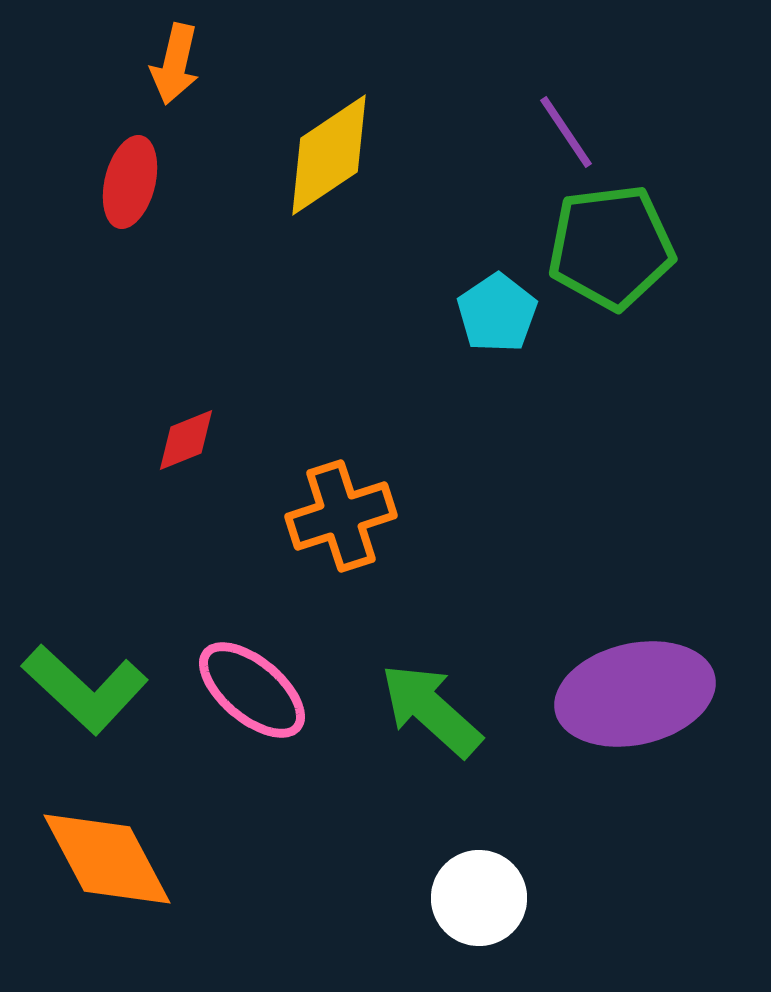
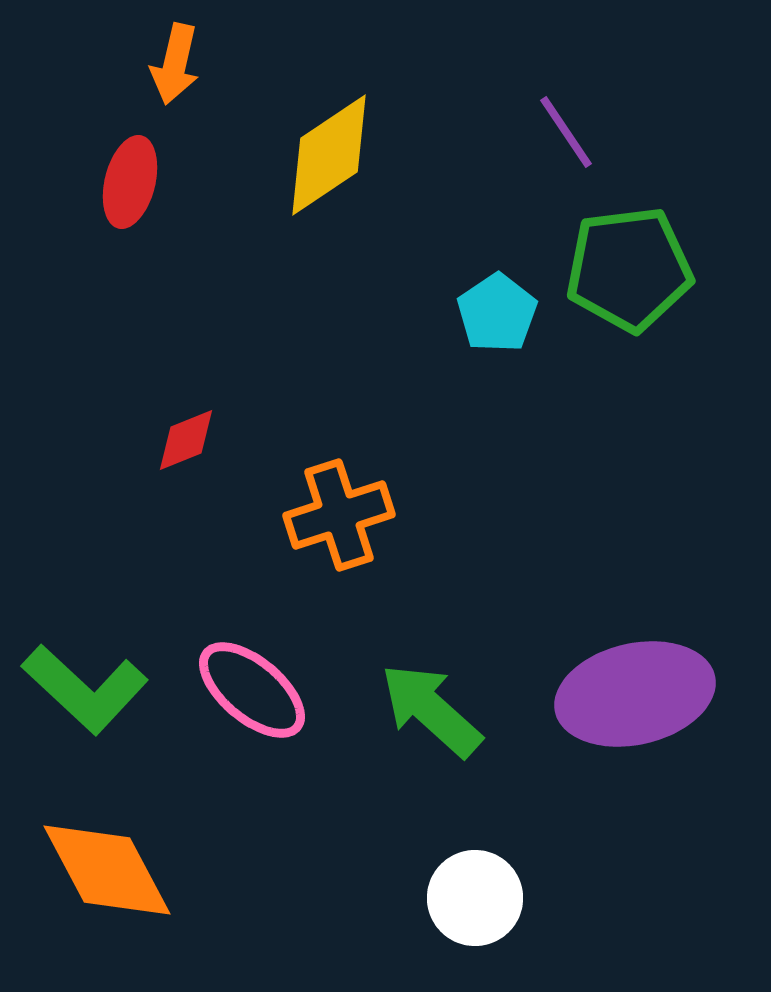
green pentagon: moved 18 px right, 22 px down
orange cross: moved 2 px left, 1 px up
orange diamond: moved 11 px down
white circle: moved 4 px left
